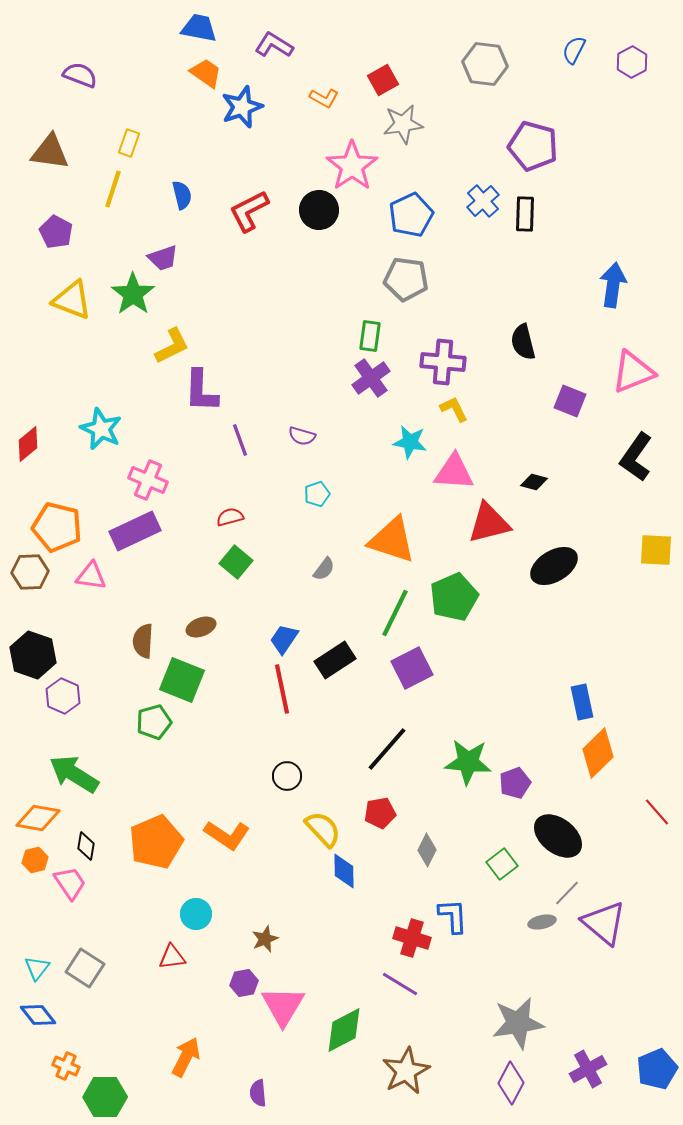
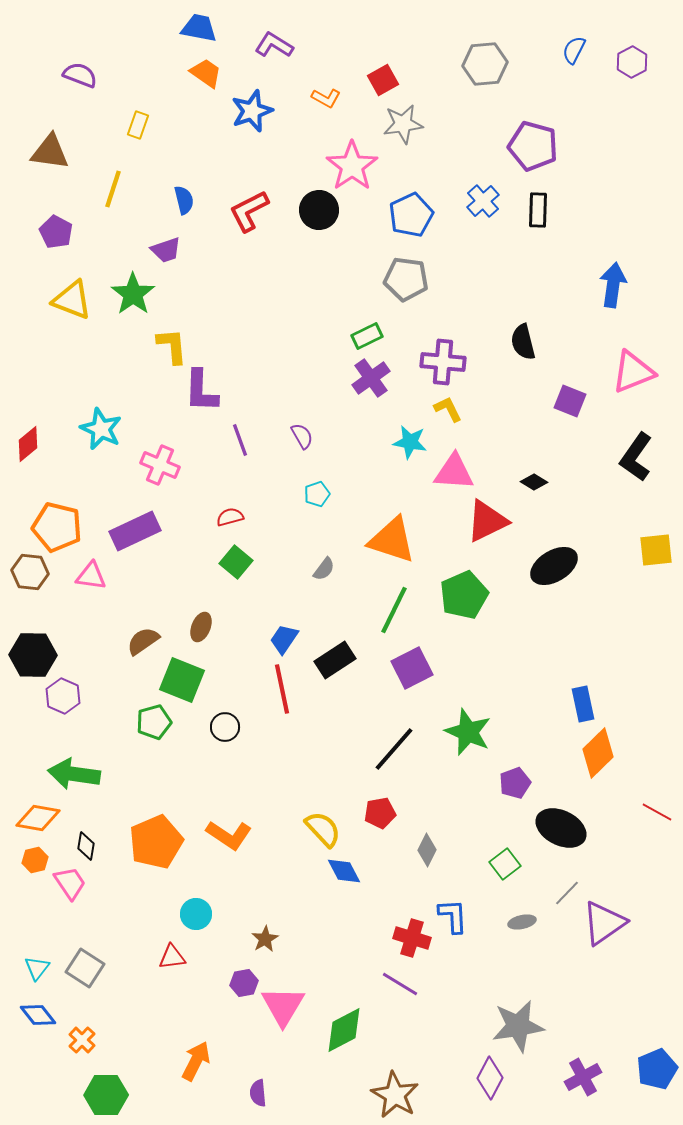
gray hexagon at (485, 64): rotated 12 degrees counterclockwise
orange L-shape at (324, 98): moved 2 px right
blue star at (242, 107): moved 10 px right, 4 px down
yellow rectangle at (129, 143): moved 9 px right, 18 px up
blue semicircle at (182, 195): moved 2 px right, 5 px down
black rectangle at (525, 214): moved 13 px right, 4 px up
purple trapezoid at (163, 258): moved 3 px right, 8 px up
green rectangle at (370, 336): moved 3 px left; rotated 56 degrees clockwise
yellow L-shape at (172, 346): rotated 69 degrees counterclockwise
yellow L-shape at (454, 409): moved 6 px left
purple semicircle at (302, 436): rotated 136 degrees counterclockwise
pink cross at (148, 480): moved 12 px right, 15 px up
black diamond at (534, 482): rotated 16 degrees clockwise
red triangle at (489, 523): moved 2 px left, 2 px up; rotated 12 degrees counterclockwise
yellow square at (656, 550): rotated 9 degrees counterclockwise
brown hexagon at (30, 572): rotated 9 degrees clockwise
green pentagon at (454, 597): moved 10 px right, 2 px up
green line at (395, 613): moved 1 px left, 3 px up
brown ellipse at (201, 627): rotated 48 degrees counterclockwise
brown semicircle at (143, 641): rotated 52 degrees clockwise
black hexagon at (33, 655): rotated 18 degrees counterclockwise
blue rectangle at (582, 702): moved 1 px right, 2 px down
black line at (387, 749): moved 7 px right
green star at (468, 762): moved 30 px up; rotated 18 degrees clockwise
green arrow at (74, 774): rotated 24 degrees counterclockwise
black circle at (287, 776): moved 62 px left, 49 px up
red line at (657, 812): rotated 20 degrees counterclockwise
orange L-shape at (227, 835): moved 2 px right
black ellipse at (558, 836): moved 3 px right, 8 px up; rotated 12 degrees counterclockwise
green square at (502, 864): moved 3 px right
blue diamond at (344, 871): rotated 27 degrees counterclockwise
gray ellipse at (542, 922): moved 20 px left
purple triangle at (604, 923): rotated 45 degrees clockwise
brown star at (265, 939): rotated 8 degrees counterclockwise
gray star at (518, 1023): moved 3 px down
orange arrow at (186, 1057): moved 10 px right, 4 px down
orange cross at (66, 1066): moved 16 px right, 26 px up; rotated 20 degrees clockwise
purple cross at (588, 1069): moved 5 px left, 8 px down
brown star at (406, 1071): moved 11 px left, 24 px down; rotated 15 degrees counterclockwise
purple diamond at (511, 1083): moved 21 px left, 5 px up
green hexagon at (105, 1097): moved 1 px right, 2 px up
